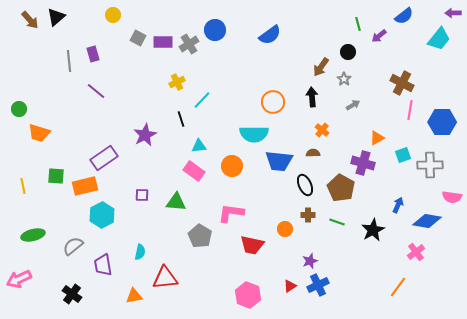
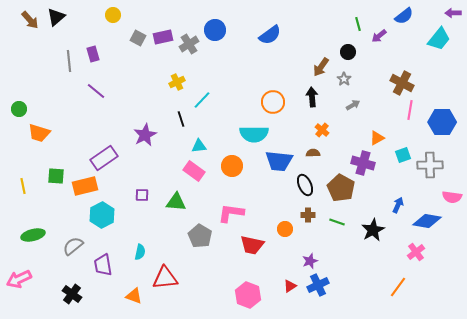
purple rectangle at (163, 42): moved 5 px up; rotated 12 degrees counterclockwise
orange triangle at (134, 296): rotated 30 degrees clockwise
